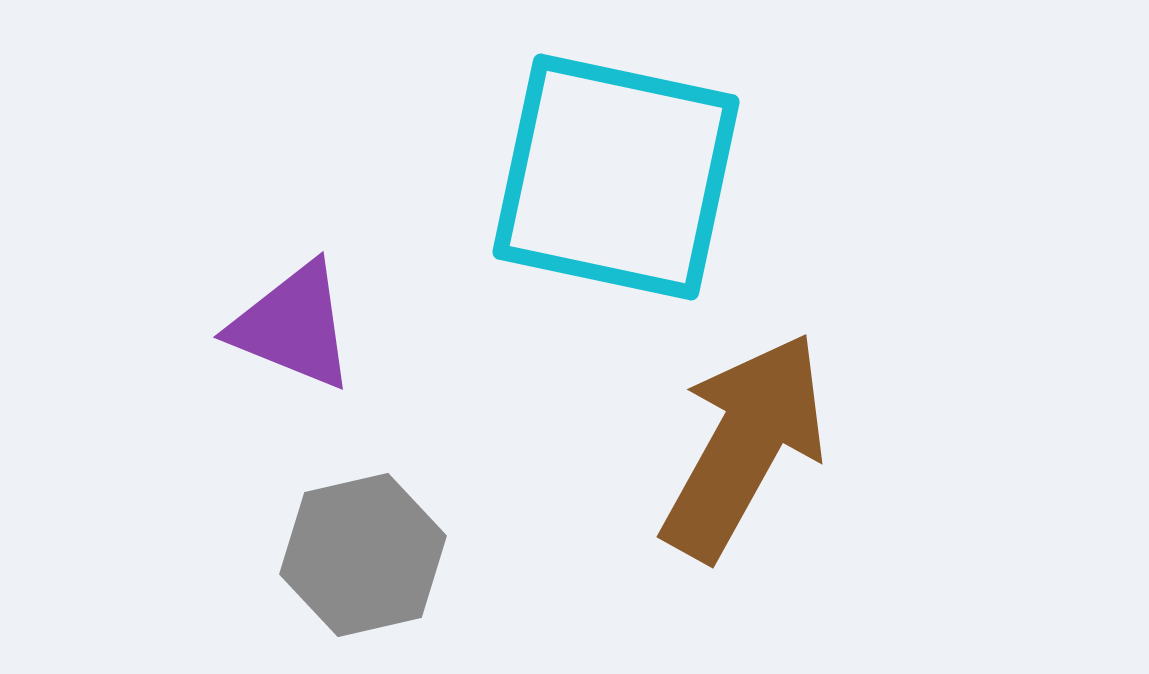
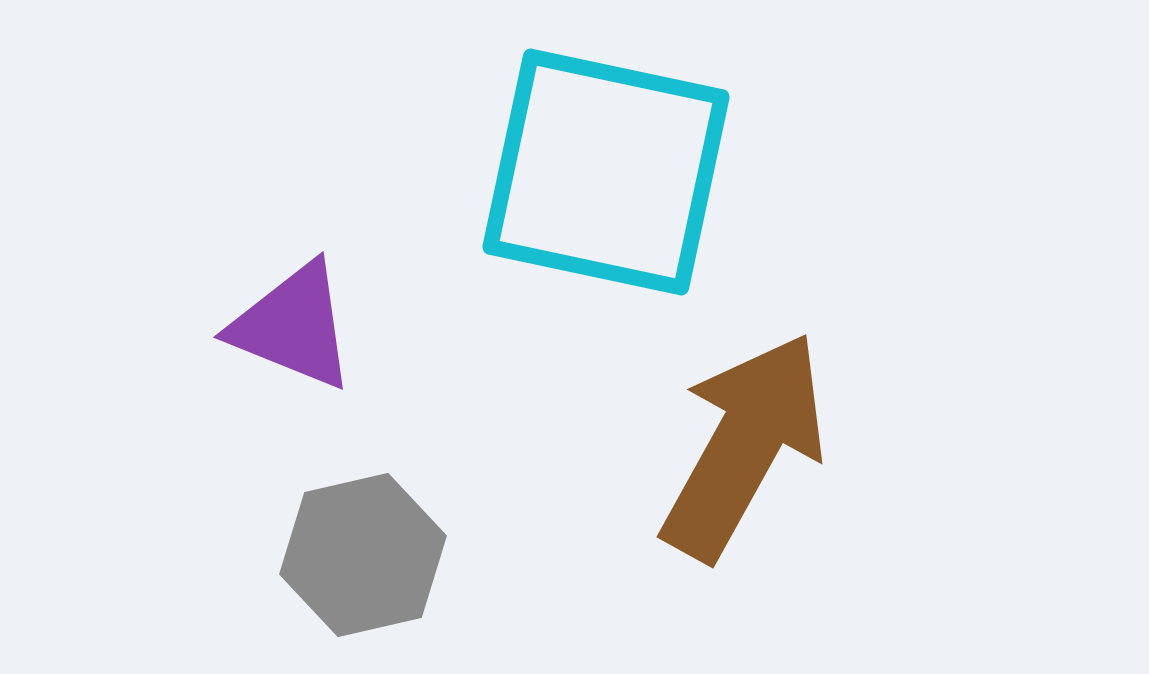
cyan square: moved 10 px left, 5 px up
